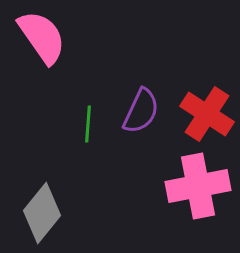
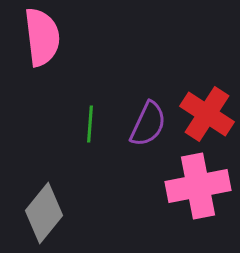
pink semicircle: rotated 28 degrees clockwise
purple semicircle: moved 7 px right, 13 px down
green line: moved 2 px right
gray diamond: moved 2 px right
